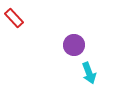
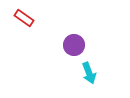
red rectangle: moved 10 px right; rotated 12 degrees counterclockwise
